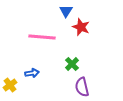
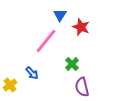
blue triangle: moved 6 px left, 4 px down
pink line: moved 4 px right, 4 px down; rotated 56 degrees counterclockwise
blue arrow: rotated 56 degrees clockwise
